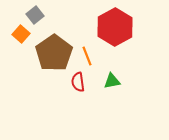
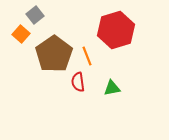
red hexagon: moved 1 px right, 3 px down; rotated 12 degrees clockwise
brown pentagon: moved 1 px down
green triangle: moved 7 px down
